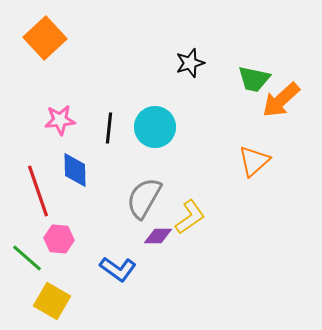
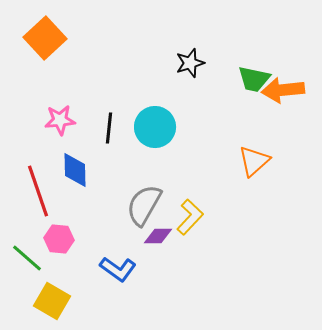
orange arrow: moved 2 px right, 10 px up; rotated 36 degrees clockwise
gray semicircle: moved 7 px down
yellow L-shape: rotated 12 degrees counterclockwise
